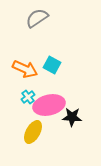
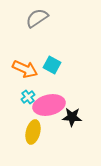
yellow ellipse: rotated 15 degrees counterclockwise
